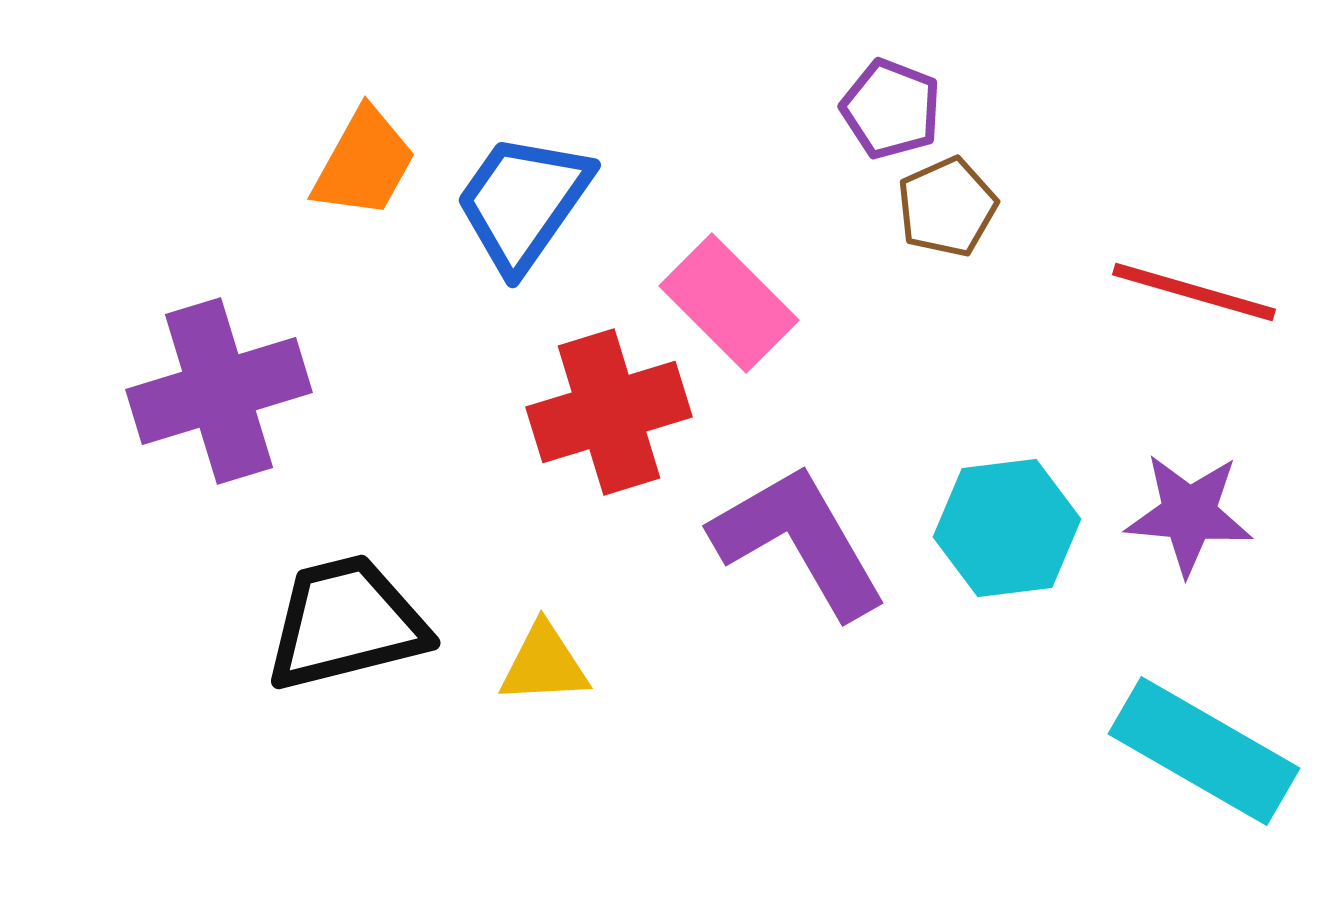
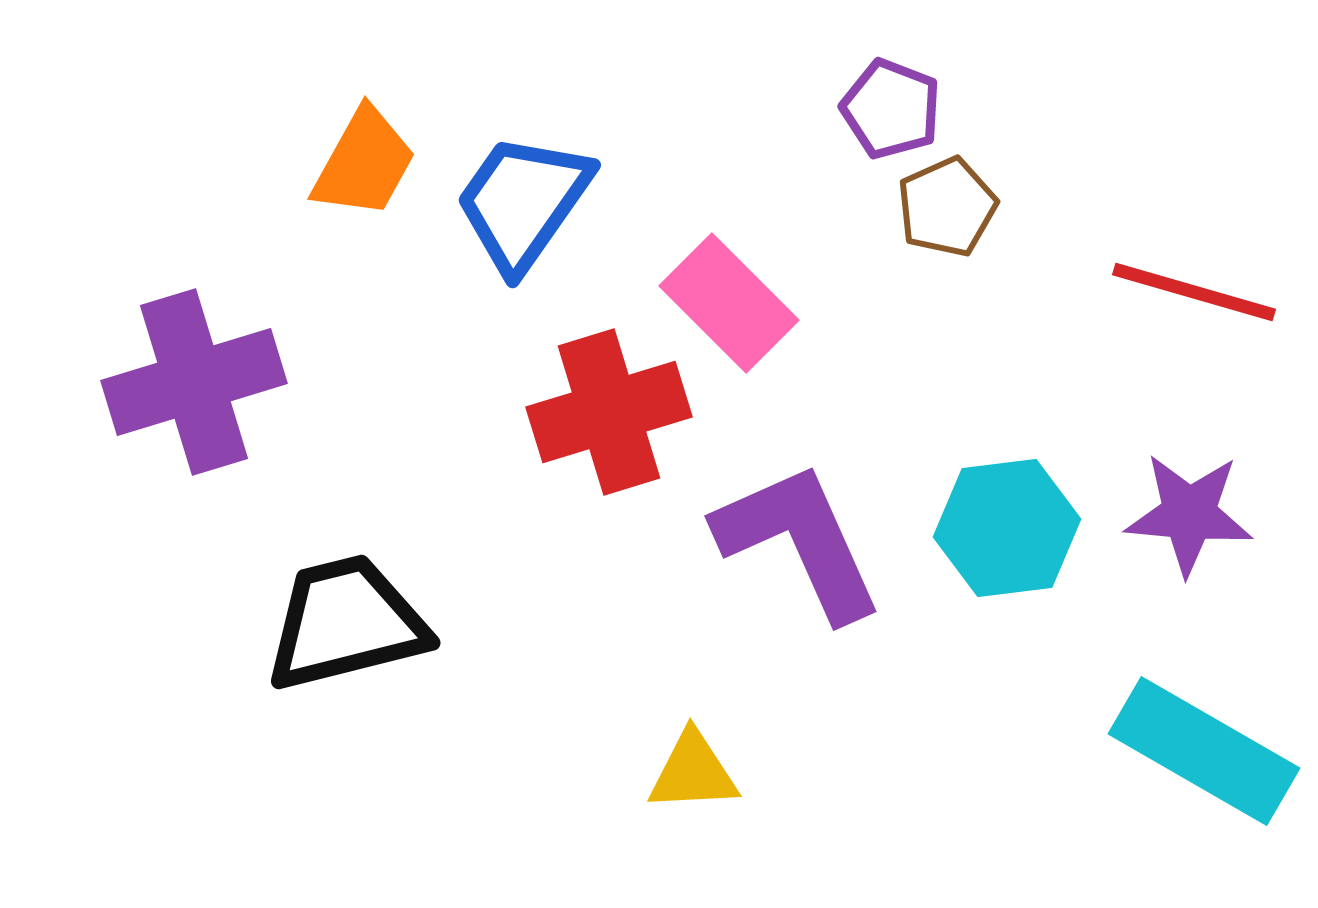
purple cross: moved 25 px left, 9 px up
purple L-shape: rotated 6 degrees clockwise
yellow triangle: moved 149 px right, 108 px down
